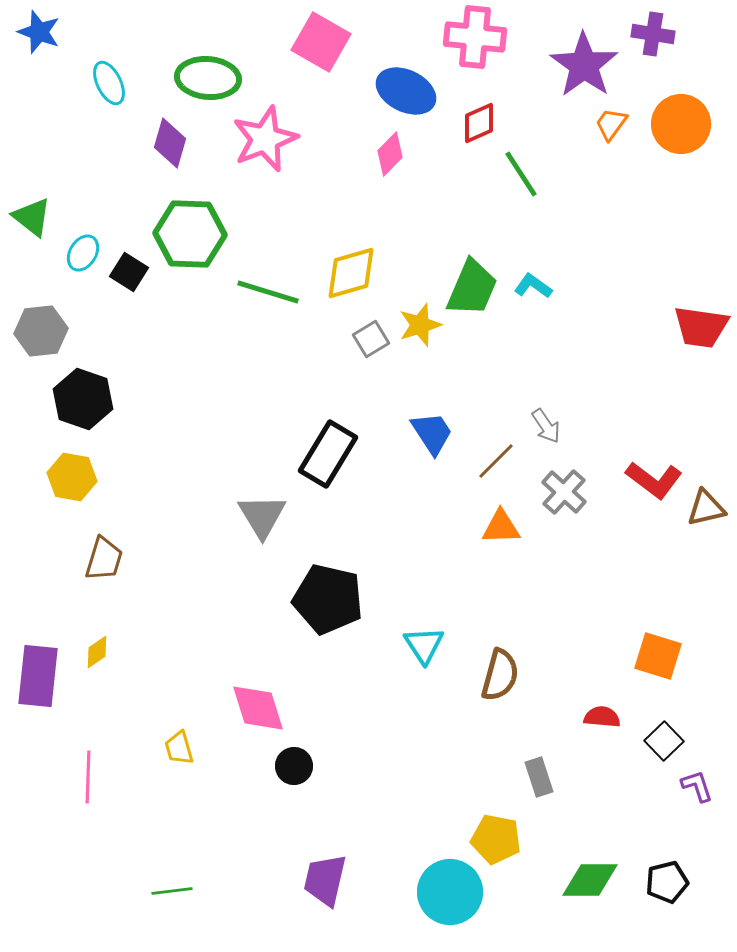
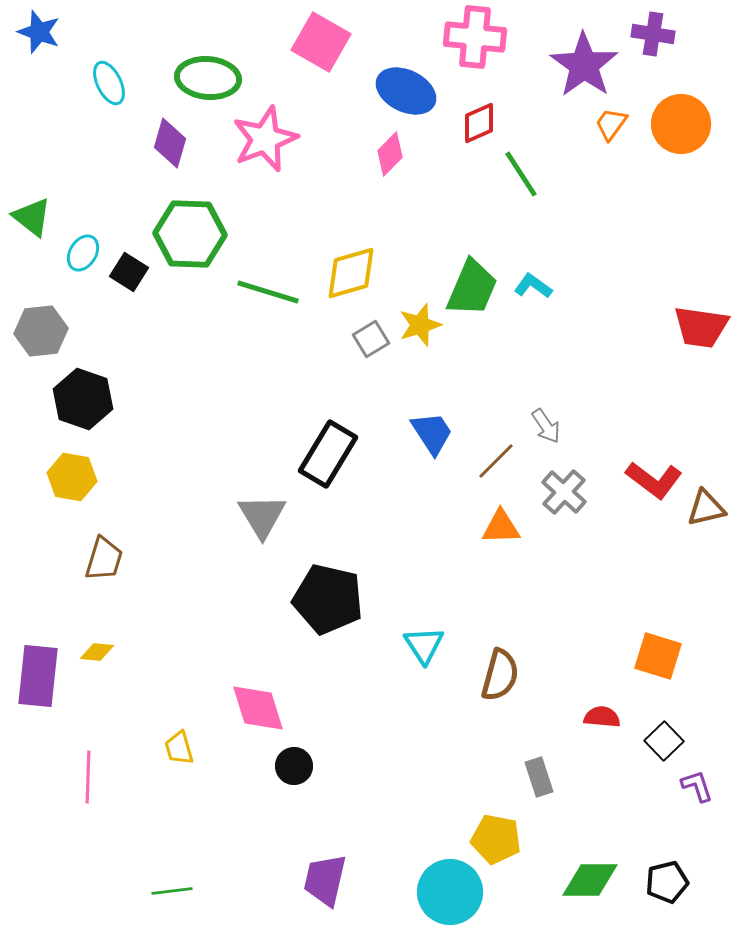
yellow diamond at (97, 652): rotated 40 degrees clockwise
